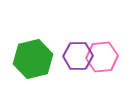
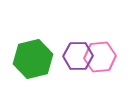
pink hexagon: moved 2 px left
